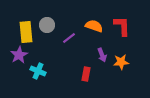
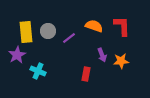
gray circle: moved 1 px right, 6 px down
purple star: moved 2 px left
orange star: moved 1 px up
